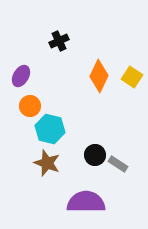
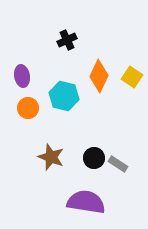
black cross: moved 8 px right, 1 px up
purple ellipse: moved 1 px right; rotated 40 degrees counterclockwise
orange circle: moved 2 px left, 2 px down
cyan hexagon: moved 14 px right, 33 px up
black circle: moved 1 px left, 3 px down
brown star: moved 4 px right, 6 px up
purple semicircle: rotated 9 degrees clockwise
